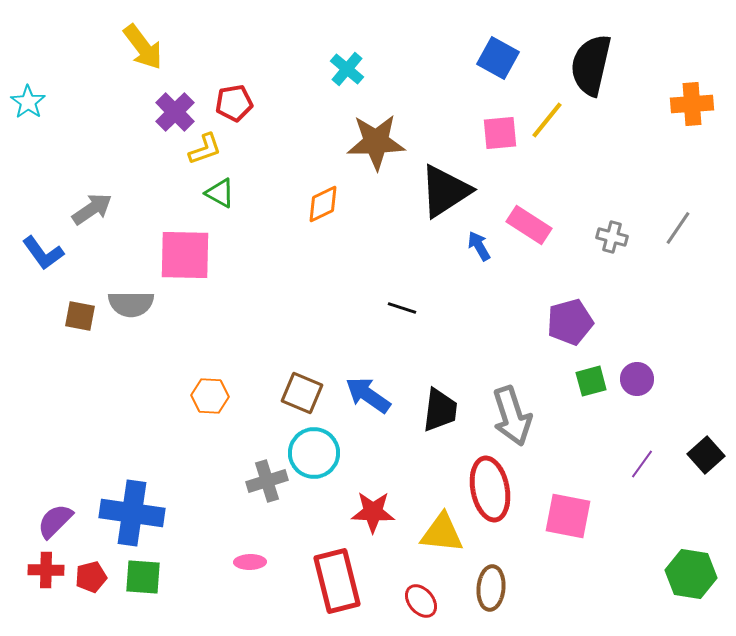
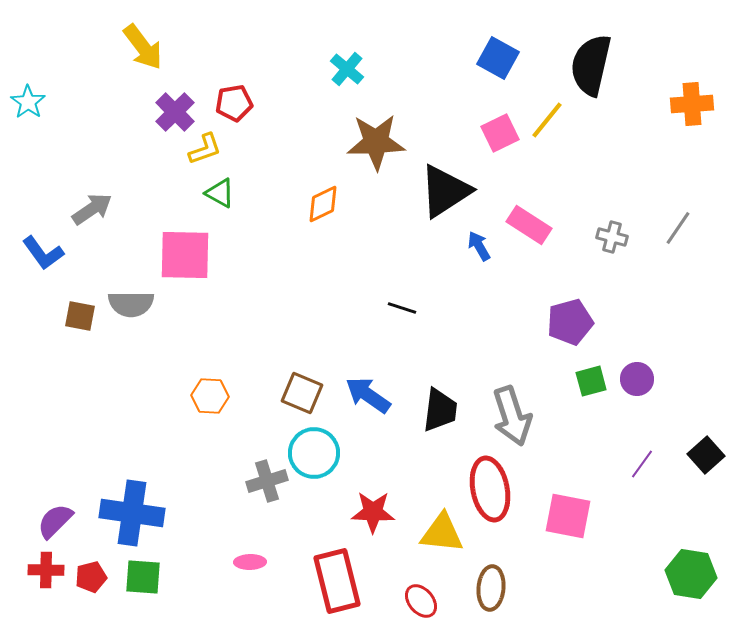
pink square at (500, 133): rotated 21 degrees counterclockwise
